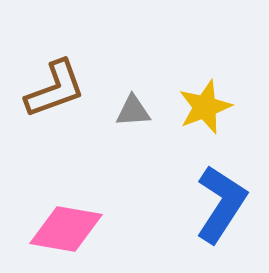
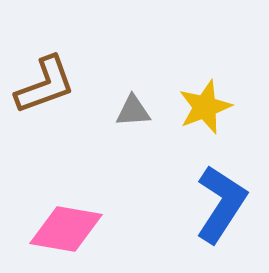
brown L-shape: moved 10 px left, 4 px up
